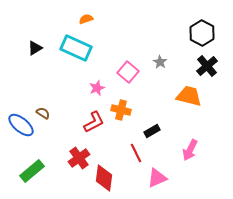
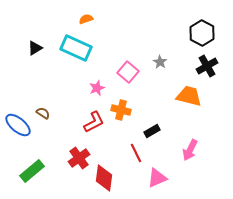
black cross: rotated 10 degrees clockwise
blue ellipse: moved 3 px left
